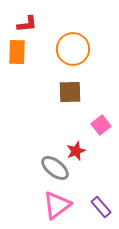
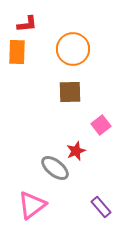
pink triangle: moved 25 px left
